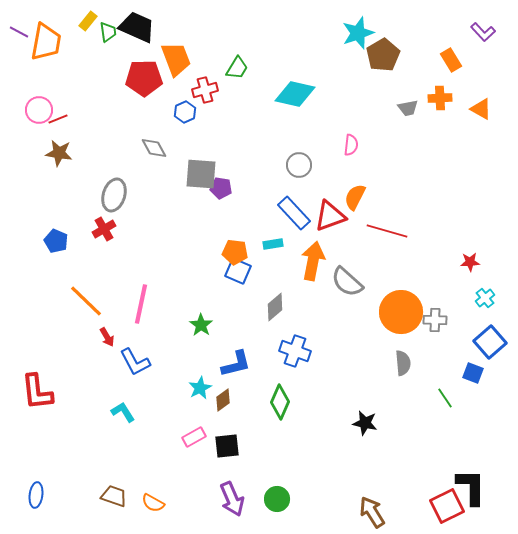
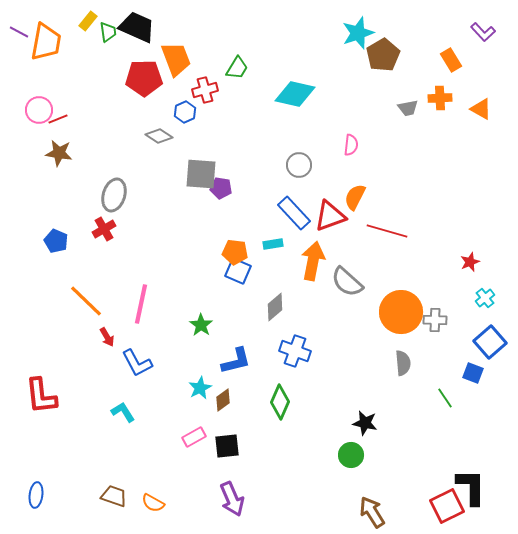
gray diamond at (154, 148): moved 5 px right, 12 px up; rotated 28 degrees counterclockwise
red star at (470, 262): rotated 18 degrees counterclockwise
blue L-shape at (135, 362): moved 2 px right, 1 px down
blue L-shape at (236, 364): moved 3 px up
red L-shape at (37, 392): moved 4 px right, 4 px down
green circle at (277, 499): moved 74 px right, 44 px up
